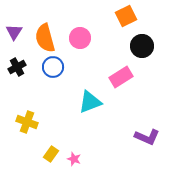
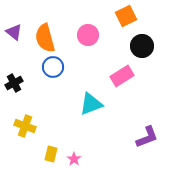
purple triangle: rotated 24 degrees counterclockwise
pink circle: moved 8 px right, 3 px up
black cross: moved 3 px left, 16 px down
pink rectangle: moved 1 px right, 1 px up
cyan triangle: moved 1 px right, 2 px down
yellow cross: moved 2 px left, 4 px down
purple L-shape: rotated 45 degrees counterclockwise
yellow rectangle: rotated 21 degrees counterclockwise
pink star: rotated 16 degrees clockwise
